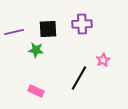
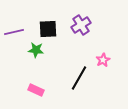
purple cross: moved 1 px left, 1 px down; rotated 30 degrees counterclockwise
pink rectangle: moved 1 px up
